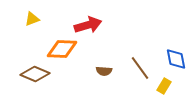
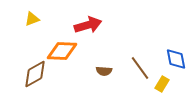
orange diamond: moved 2 px down
brown diamond: rotated 52 degrees counterclockwise
yellow rectangle: moved 2 px left, 2 px up
